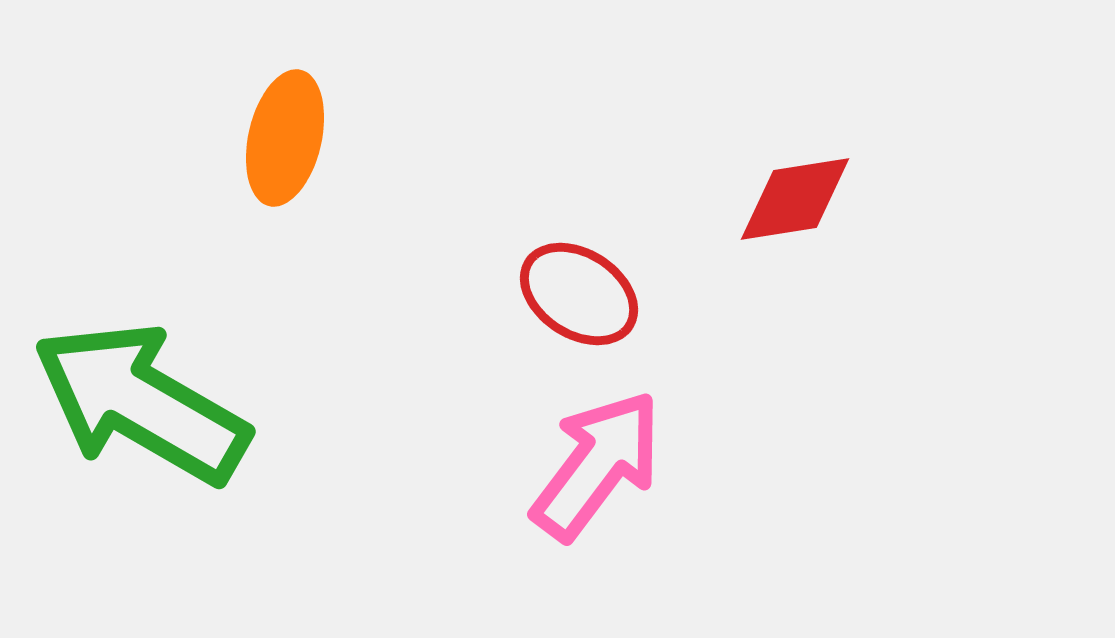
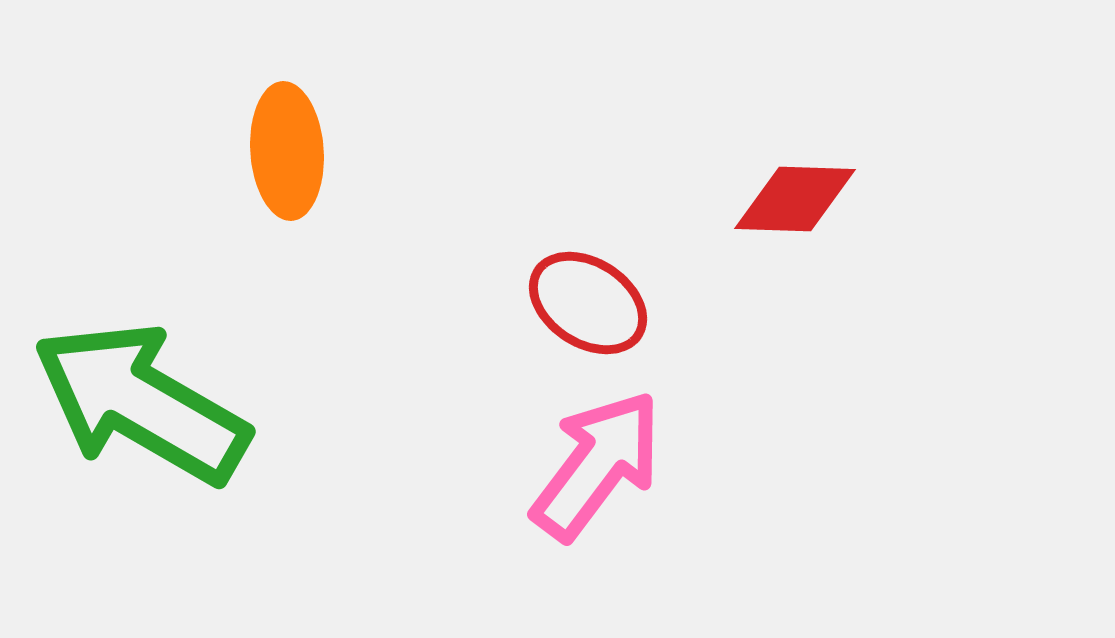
orange ellipse: moved 2 px right, 13 px down; rotated 17 degrees counterclockwise
red diamond: rotated 11 degrees clockwise
red ellipse: moved 9 px right, 9 px down
